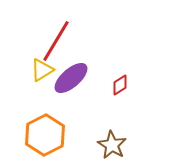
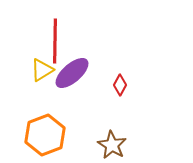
red line: moved 1 px left; rotated 30 degrees counterclockwise
purple ellipse: moved 1 px right, 5 px up
red diamond: rotated 30 degrees counterclockwise
orange hexagon: rotated 6 degrees clockwise
